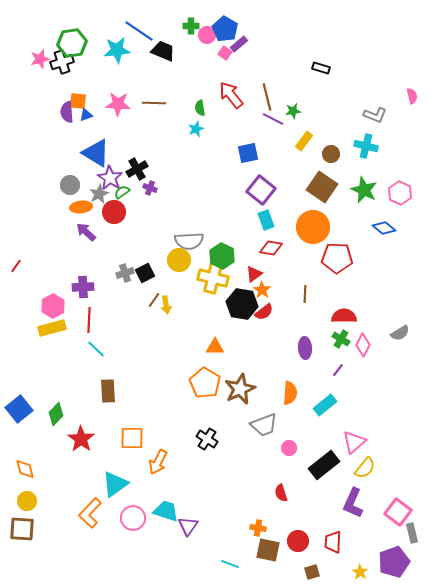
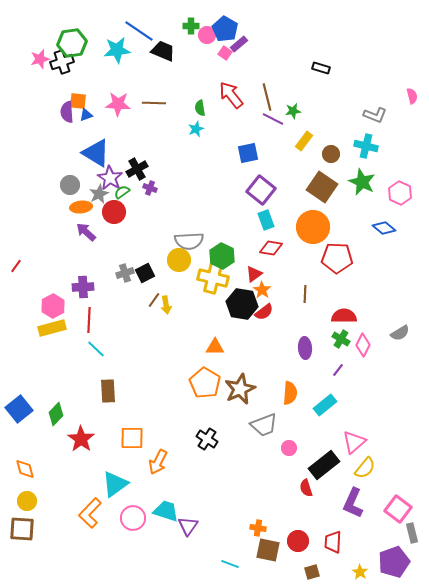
green star at (364, 190): moved 2 px left, 8 px up
red semicircle at (281, 493): moved 25 px right, 5 px up
pink square at (398, 512): moved 3 px up
